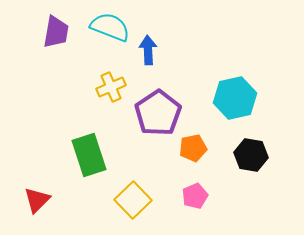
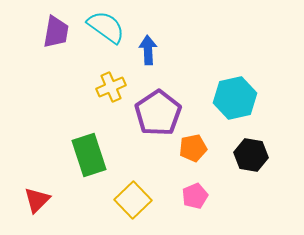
cyan semicircle: moved 4 px left; rotated 15 degrees clockwise
